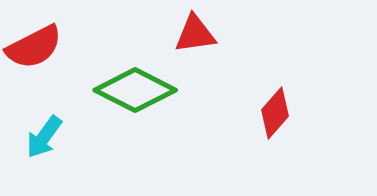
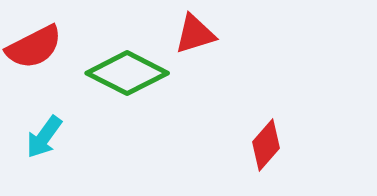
red triangle: rotated 9 degrees counterclockwise
green diamond: moved 8 px left, 17 px up
red diamond: moved 9 px left, 32 px down
